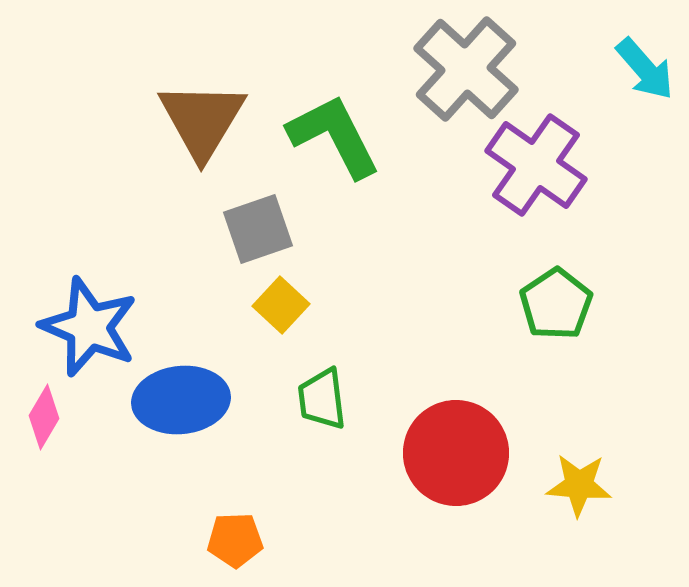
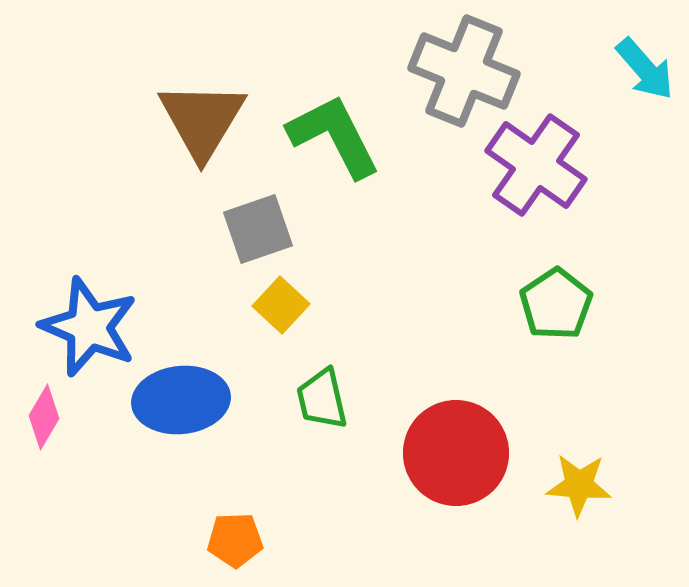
gray cross: moved 2 px left, 2 px down; rotated 20 degrees counterclockwise
green trapezoid: rotated 6 degrees counterclockwise
